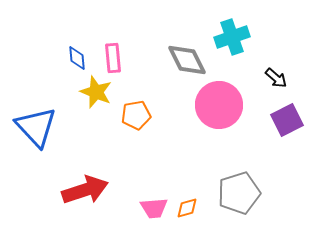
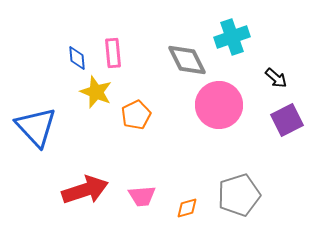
pink rectangle: moved 5 px up
orange pentagon: rotated 16 degrees counterclockwise
gray pentagon: moved 2 px down
pink trapezoid: moved 12 px left, 12 px up
